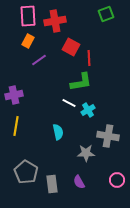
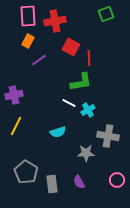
yellow line: rotated 18 degrees clockwise
cyan semicircle: rotated 84 degrees clockwise
